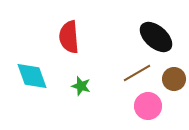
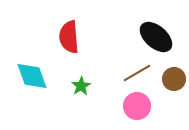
green star: rotated 24 degrees clockwise
pink circle: moved 11 px left
